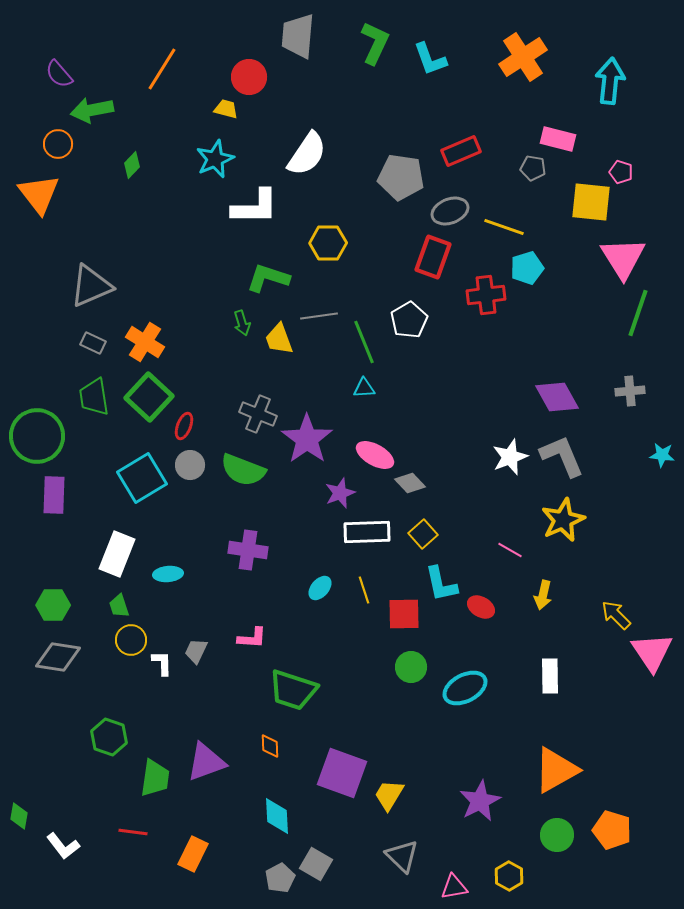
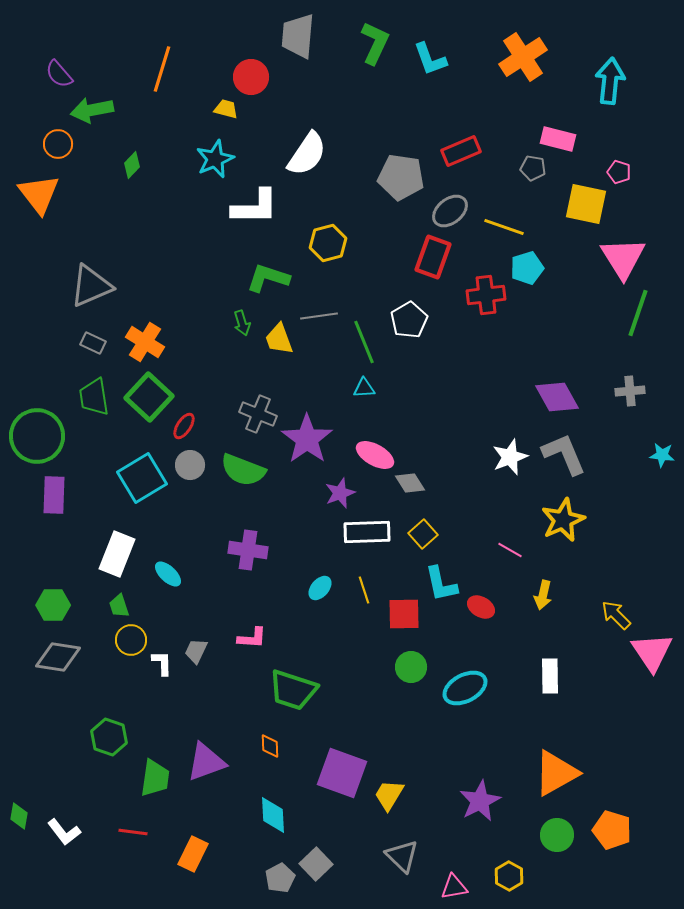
orange line at (162, 69): rotated 15 degrees counterclockwise
red circle at (249, 77): moved 2 px right
pink pentagon at (621, 172): moved 2 px left
yellow square at (591, 202): moved 5 px left, 2 px down; rotated 6 degrees clockwise
gray ellipse at (450, 211): rotated 18 degrees counterclockwise
yellow hexagon at (328, 243): rotated 15 degrees counterclockwise
red ellipse at (184, 426): rotated 12 degrees clockwise
gray L-shape at (562, 456): moved 2 px right, 2 px up
gray diamond at (410, 483): rotated 12 degrees clockwise
cyan ellipse at (168, 574): rotated 48 degrees clockwise
orange triangle at (556, 770): moved 3 px down
cyan diamond at (277, 816): moved 4 px left, 1 px up
white L-shape at (63, 846): moved 1 px right, 14 px up
gray square at (316, 864): rotated 16 degrees clockwise
